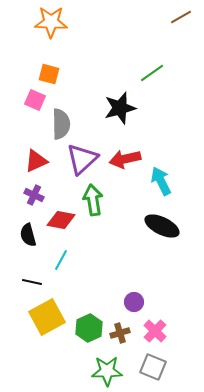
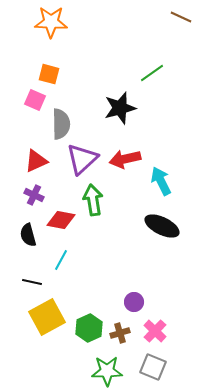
brown line: rotated 55 degrees clockwise
